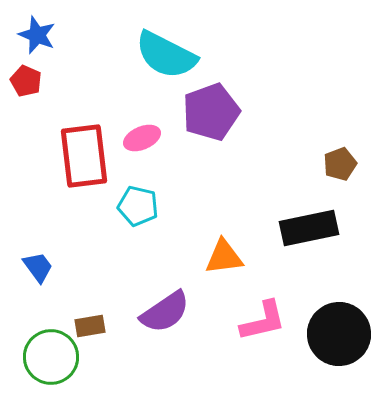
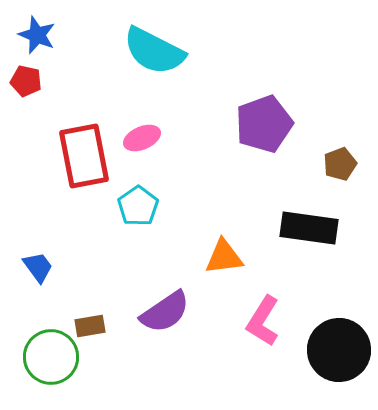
cyan semicircle: moved 12 px left, 4 px up
red pentagon: rotated 12 degrees counterclockwise
purple pentagon: moved 53 px right, 12 px down
red rectangle: rotated 4 degrees counterclockwise
cyan pentagon: rotated 24 degrees clockwise
black rectangle: rotated 20 degrees clockwise
pink L-shape: rotated 135 degrees clockwise
black circle: moved 16 px down
